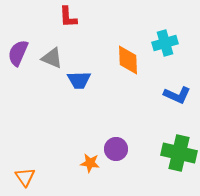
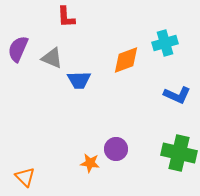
red L-shape: moved 2 px left
purple semicircle: moved 4 px up
orange diamond: moved 2 px left; rotated 72 degrees clockwise
orange triangle: rotated 10 degrees counterclockwise
